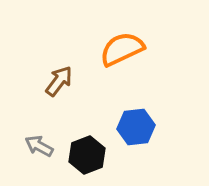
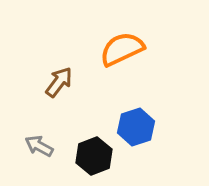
brown arrow: moved 1 px down
blue hexagon: rotated 12 degrees counterclockwise
black hexagon: moved 7 px right, 1 px down
